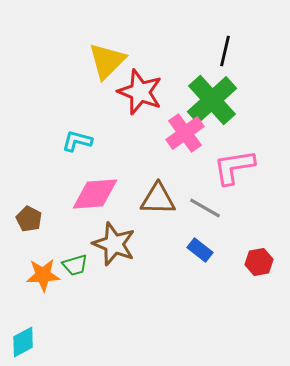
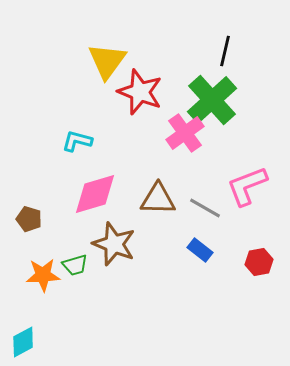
yellow triangle: rotated 9 degrees counterclockwise
pink L-shape: moved 13 px right, 19 px down; rotated 12 degrees counterclockwise
pink diamond: rotated 12 degrees counterclockwise
brown pentagon: rotated 10 degrees counterclockwise
